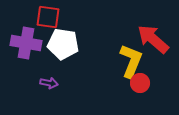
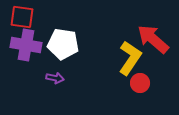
red square: moved 26 px left
purple cross: moved 2 px down
yellow L-shape: moved 1 px left, 3 px up; rotated 12 degrees clockwise
purple arrow: moved 6 px right, 5 px up
